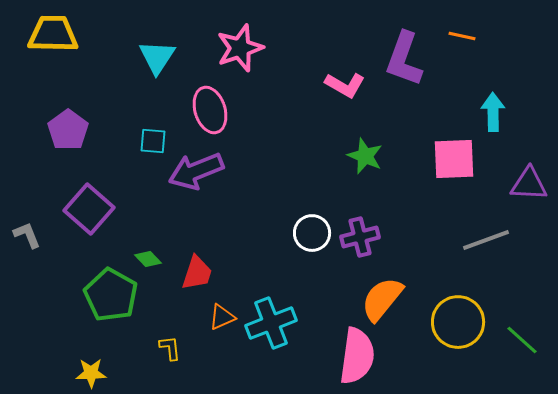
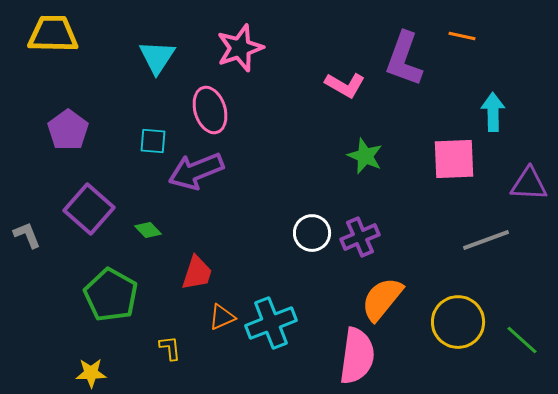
purple cross: rotated 9 degrees counterclockwise
green diamond: moved 29 px up
